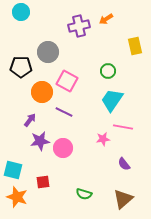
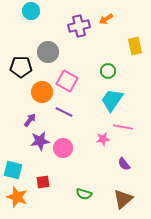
cyan circle: moved 10 px right, 1 px up
